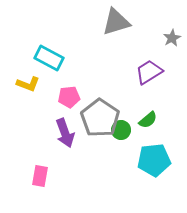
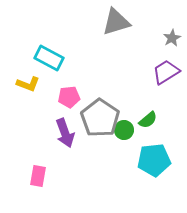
purple trapezoid: moved 17 px right
green circle: moved 3 px right
pink rectangle: moved 2 px left
